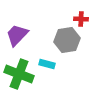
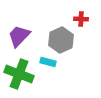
purple trapezoid: moved 2 px right, 1 px down
gray hexagon: moved 6 px left; rotated 15 degrees counterclockwise
cyan rectangle: moved 1 px right, 2 px up
